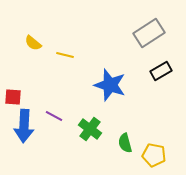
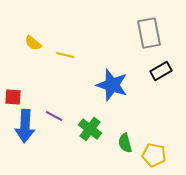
gray rectangle: rotated 68 degrees counterclockwise
blue star: moved 2 px right
blue arrow: moved 1 px right
